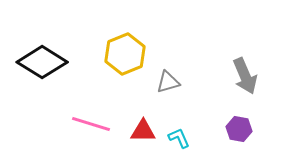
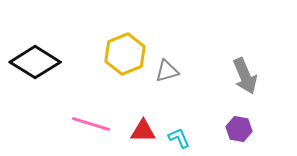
black diamond: moved 7 px left
gray triangle: moved 1 px left, 11 px up
